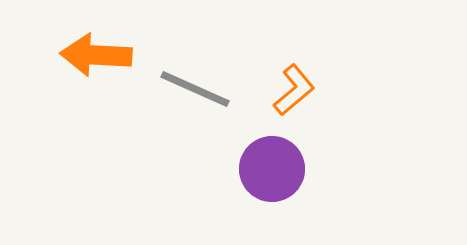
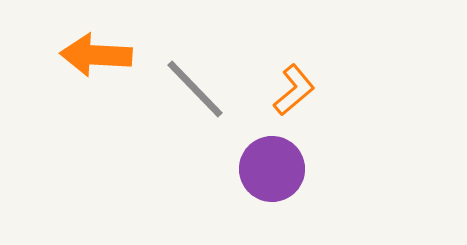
gray line: rotated 22 degrees clockwise
